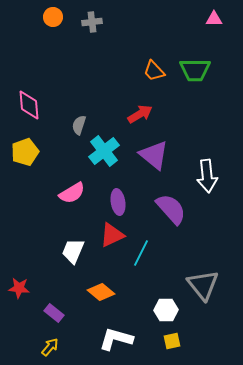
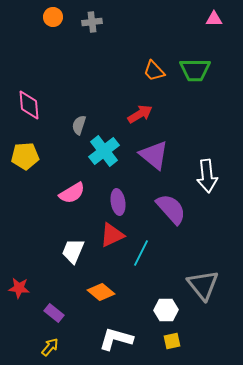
yellow pentagon: moved 4 px down; rotated 16 degrees clockwise
